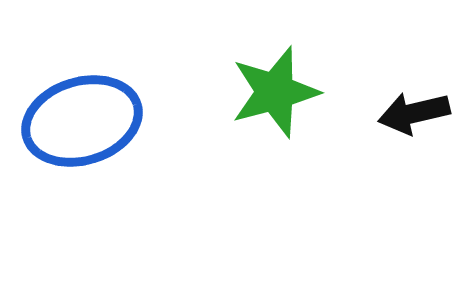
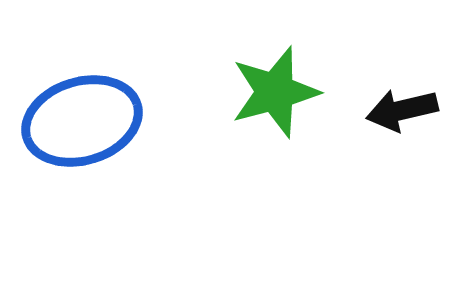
black arrow: moved 12 px left, 3 px up
